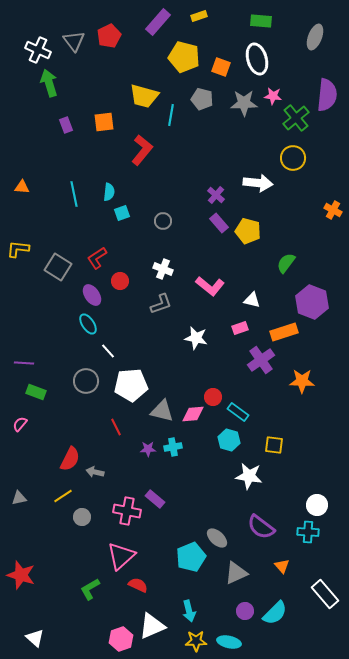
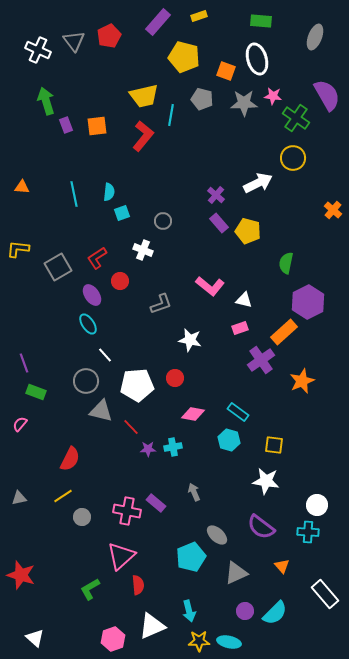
orange square at (221, 67): moved 5 px right, 4 px down
green arrow at (49, 83): moved 3 px left, 18 px down
purple semicircle at (327, 95): rotated 36 degrees counterclockwise
yellow trapezoid at (144, 96): rotated 28 degrees counterclockwise
green cross at (296, 118): rotated 16 degrees counterclockwise
orange square at (104, 122): moved 7 px left, 4 px down
red L-shape at (142, 150): moved 1 px right, 14 px up
white arrow at (258, 183): rotated 32 degrees counterclockwise
orange cross at (333, 210): rotated 12 degrees clockwise
green semicircle at (286, 263): rotated 25 degrees counterclockwise
gray square at (58, 267): rotated 28 degrees clockwise
white cross at (163, 269): moved 20 px left, 19 px up
white triangle at (252, 300): moved 8 px left
purple hexagon at (312, 302): moved 4 px left; rotated 12 degrees clockwise
orange rectangle at (284, 332): rotated 24 degrees counterclockwise
white star at (196, 338): moved 6 px left, 2 px down
white line at (108, 351): moved 3 px left, 4 px down
purple line at (24, 363): rotated 66 degrees clockwise
orange star at (302, 381): rotated 25 degrees counterclockwise
white pentagon at (131, 385): moved 6 px right
red circle at (213, 397): moved 38 px left, 19 px up
gray triangle at (162, 411): moved 61 px left
pink diamond at (193, 414): rotated 15 degrees clockwise
red line at (116, 427): moved 15 px right; rotated 18 degrees counterclockwise
gray arrow at (95, 472): moved 99 px right, 20 px down; rotated 54 degrees clockwise
white star at (249, 476): moved 17 px right, 5 px down
purple rectangle at (155, 499): moved 1 px right, 4 px down
gray ellipse at (217, 538): moved 3 px up
red semicircle at (138, 585): rotated 60 degrees clockwise
pink hexagon at (121, 639): moved 8 px left
yellow star at (196, 641): moved 3 px right
